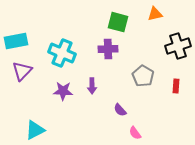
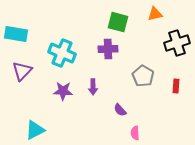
cyan rectangle: moved 7 px up; rotated 20 degrees clockwise
black cross: moved 1 px left, 3 px up
purple arrow: moved 1 px right, 1 px down
pink semicircle: rotated 32 degrees clockwise
